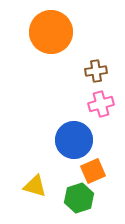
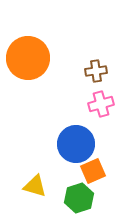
orange circle: moved 23 px left, 26 px down
blue circle: moved 2 px right, 4 px down
